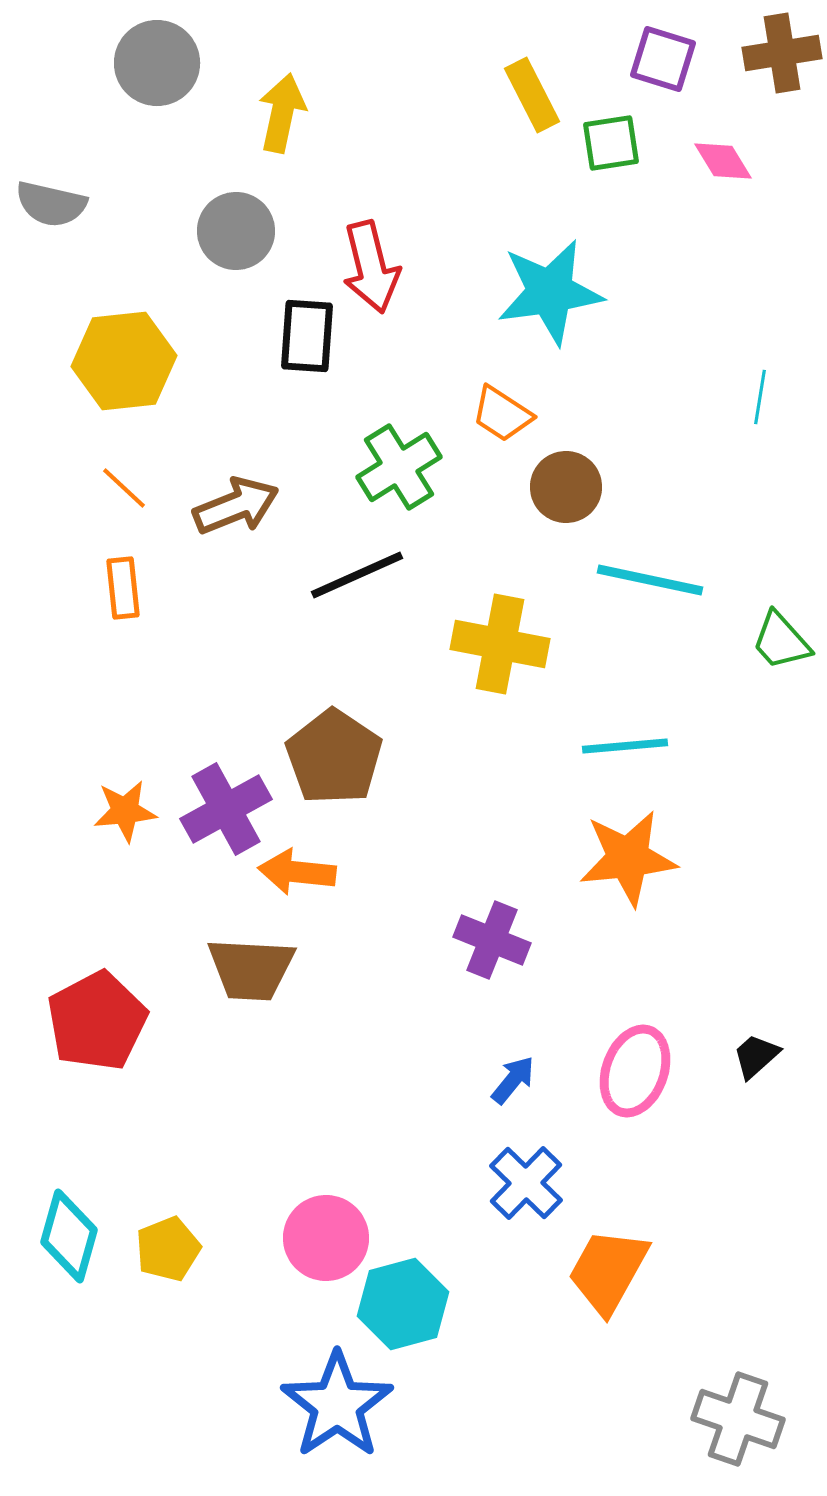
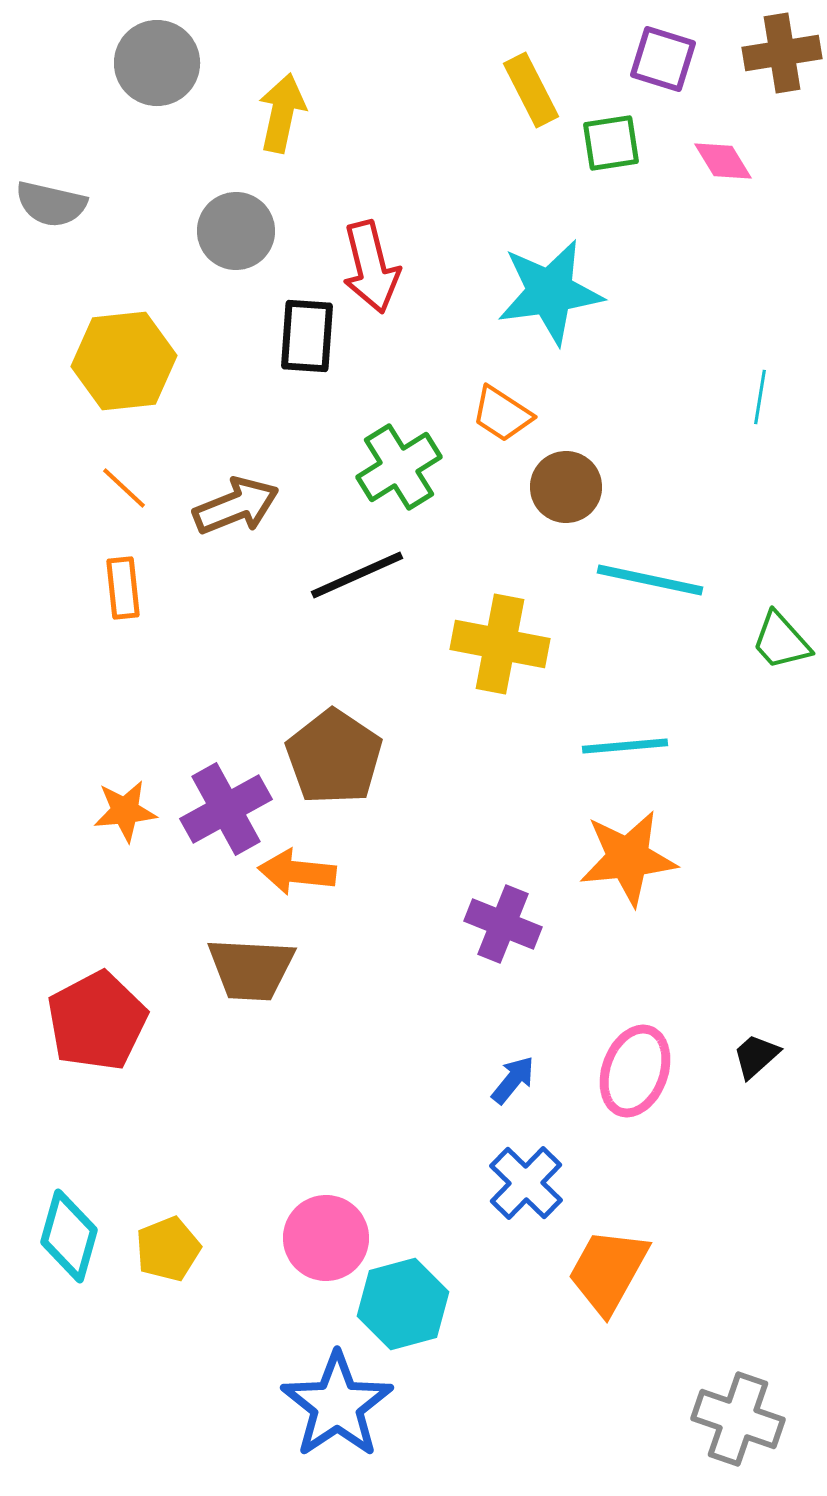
yellow rectangle at (532, 95): moved 1 px left, 5 px up
purple cross at (492, 940): moved 11 px right, 16 px up
